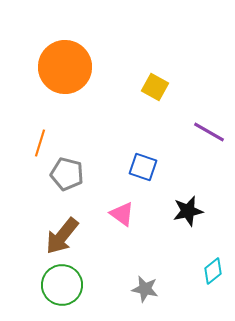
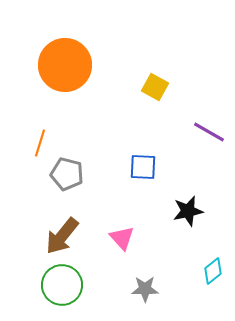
orange circle: moved 2 px up
blue square: rotated 16 degrees counterclockwise
pink triangle: moved 24 px down; rotated 12 degrees clockwise
gray star: rotated 12 degrees counterclockwise
